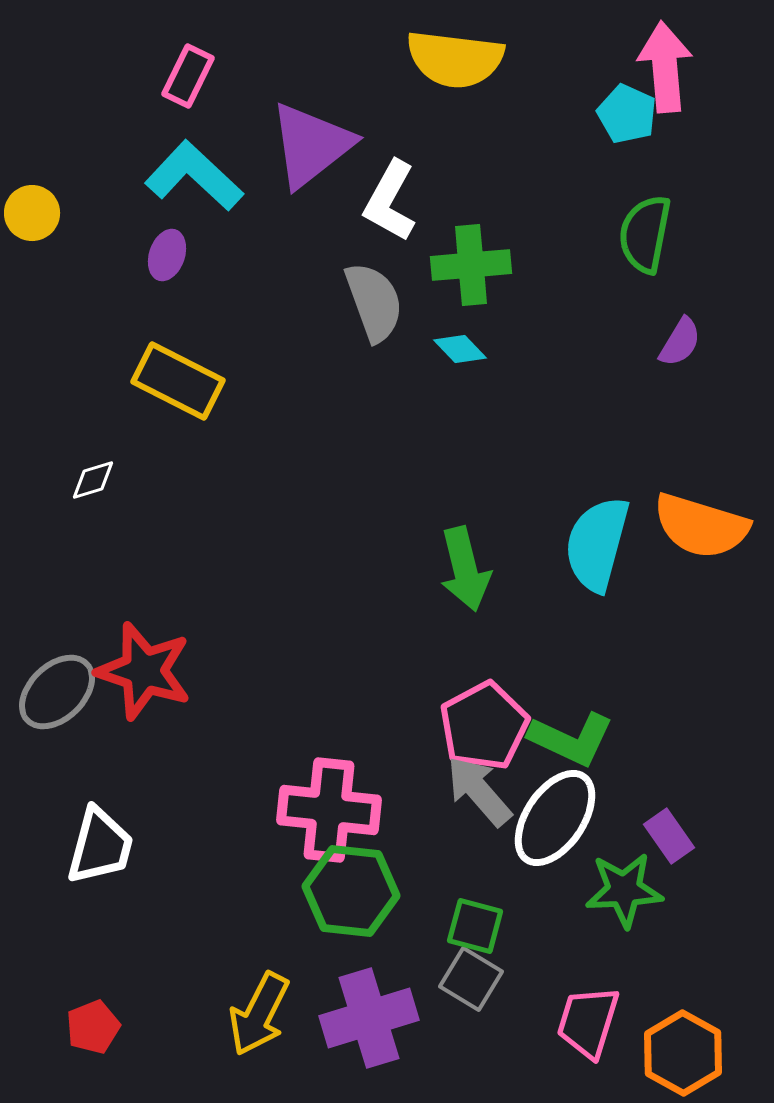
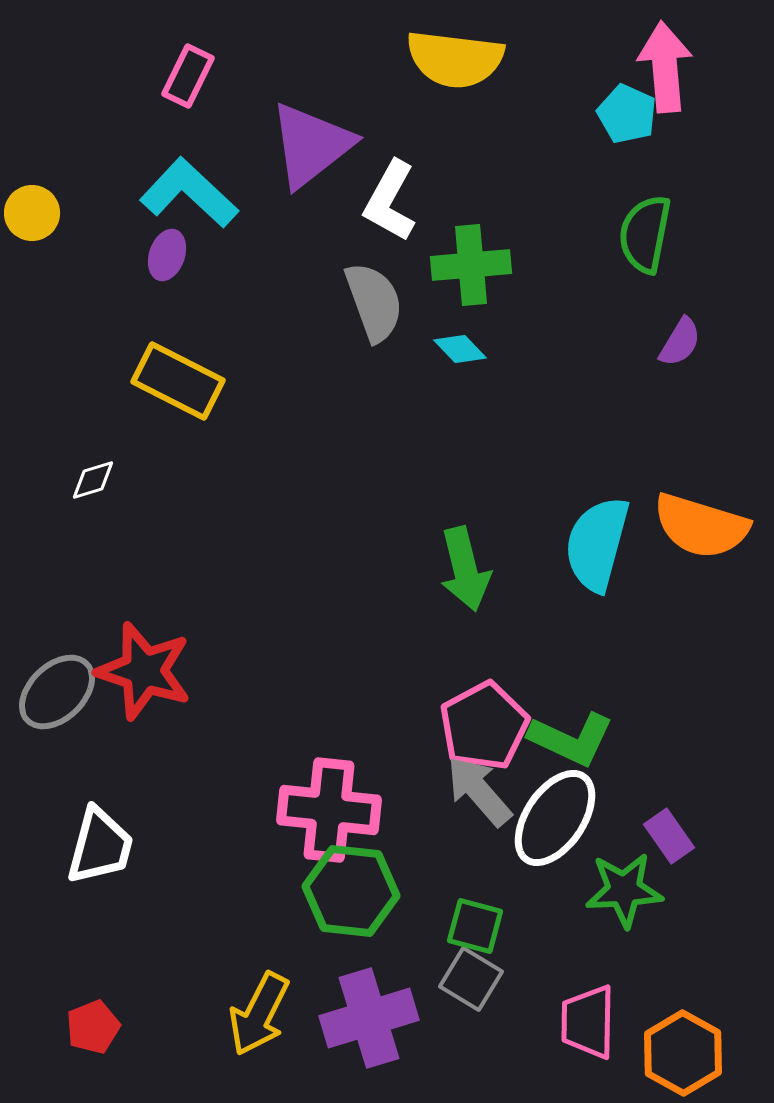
cyan L-shape: moved 5 px left, 17 px down
pink trapezoid: rotated 16 degrees counterclockwise
